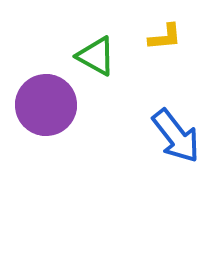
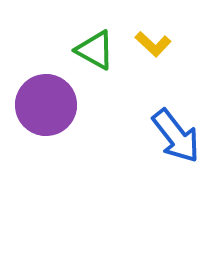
yellow L-shape: moved 12 px left, 7 px down; rotated 48 degrees clockwise
green triangle: moved 1 px left, 6 px up
